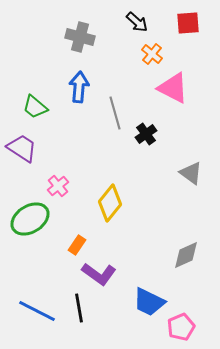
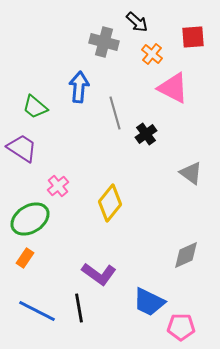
red square: moved 5 px right, 14 px down
gray cross: moved 24 px right, 5 px down
orange rectangle: moved 52 px left, 13 px down
pink pentagon: rotated 24 degrees clockwise
